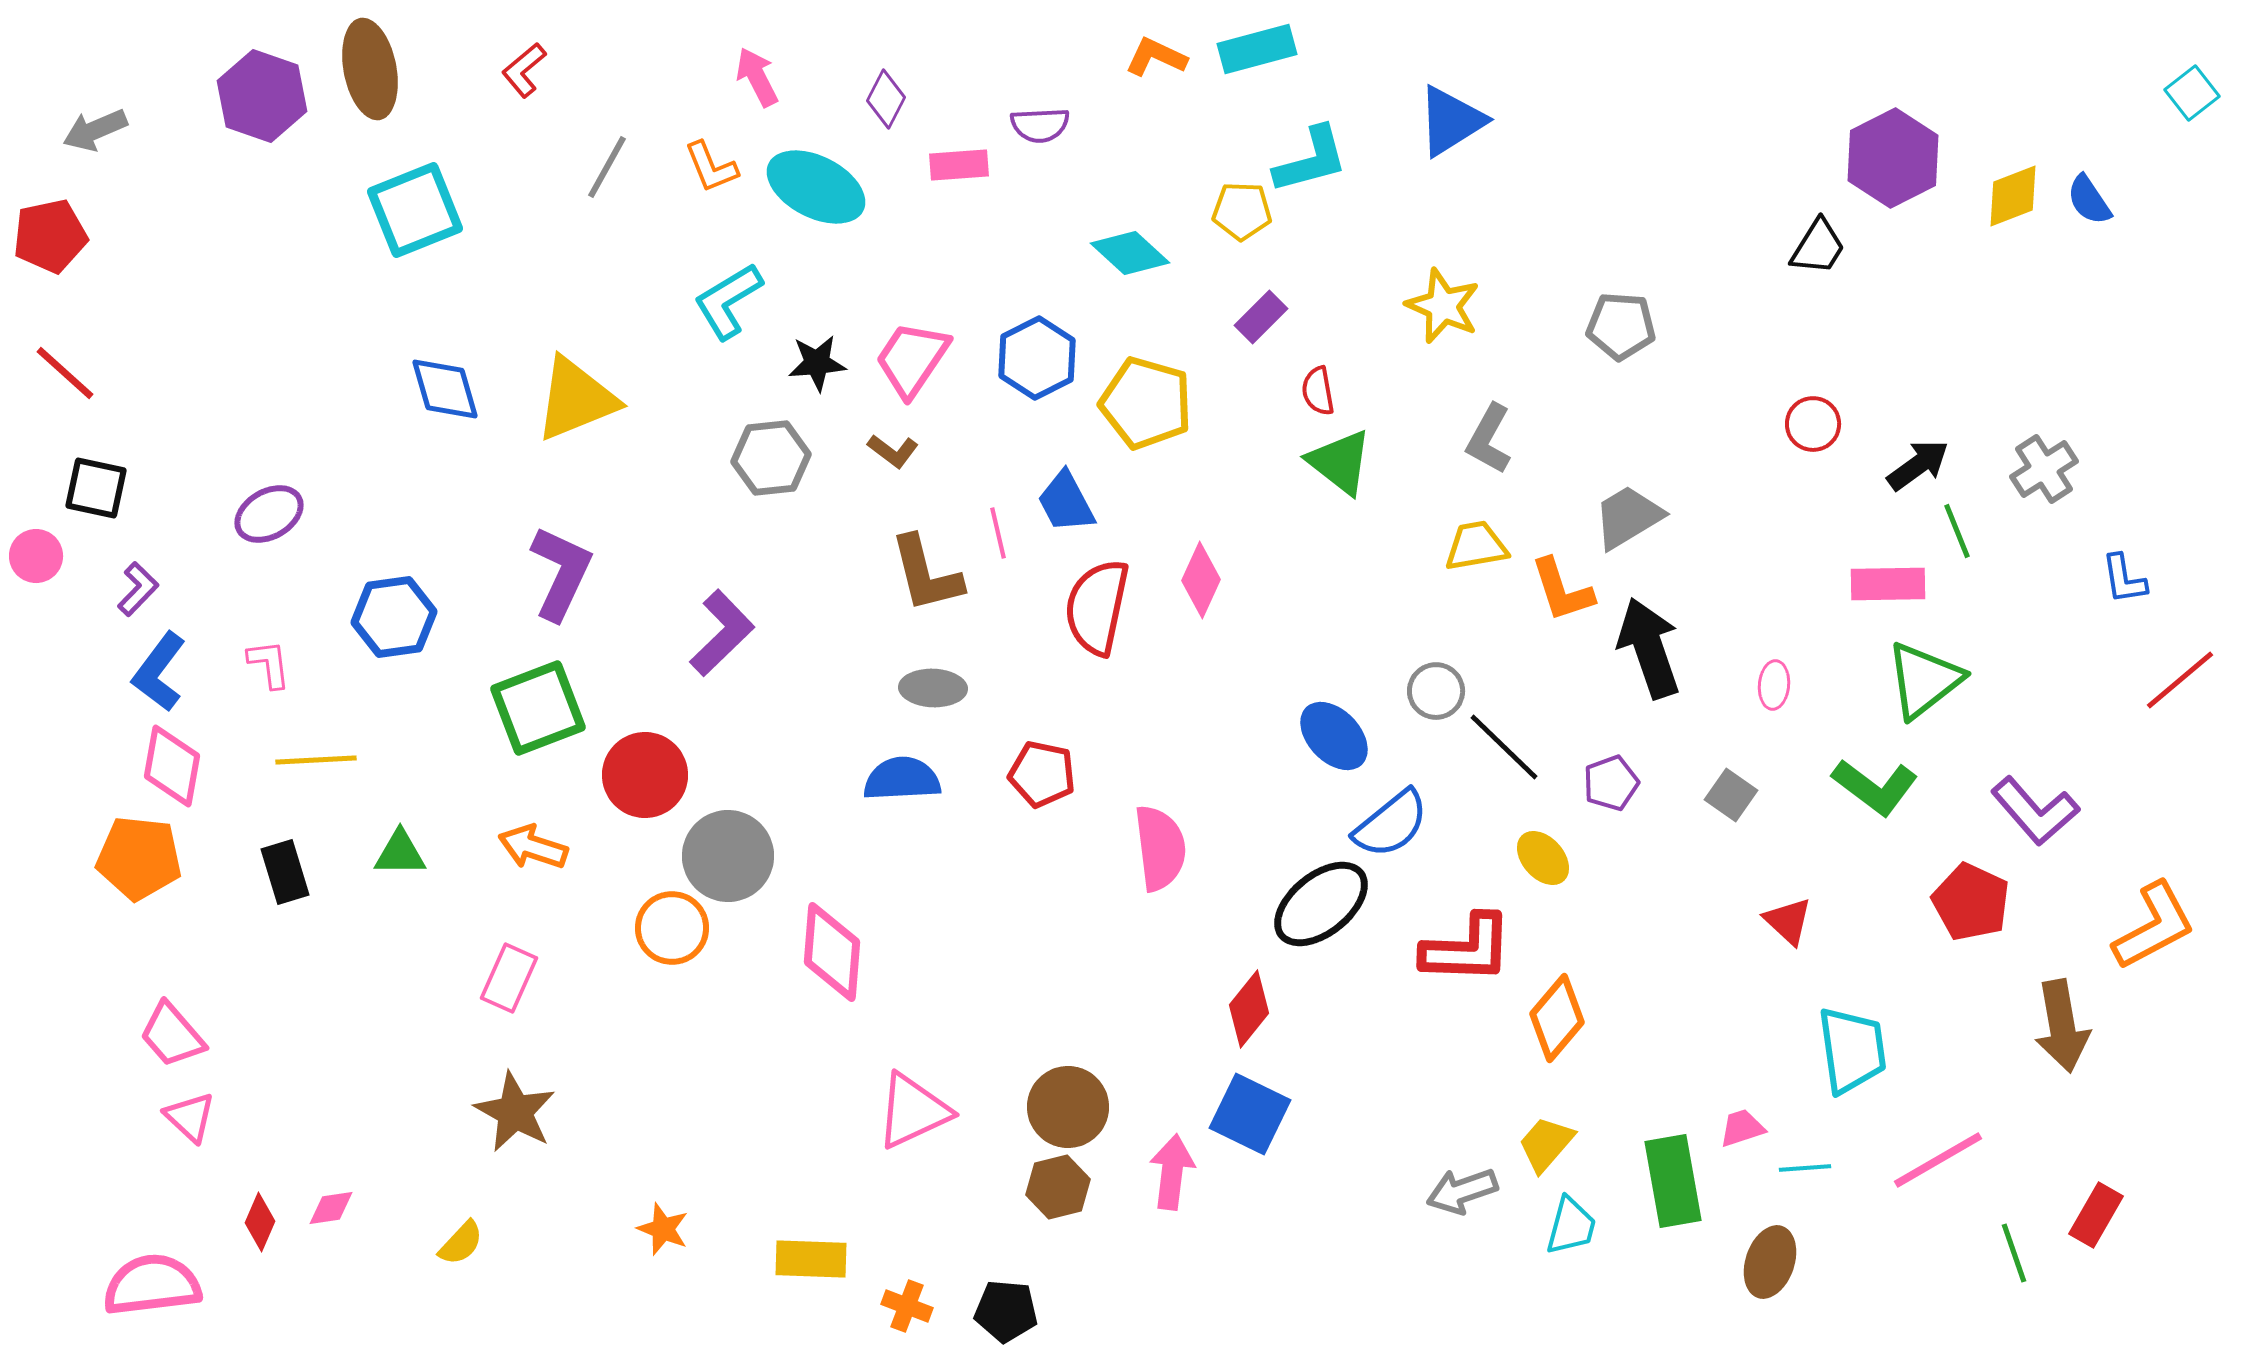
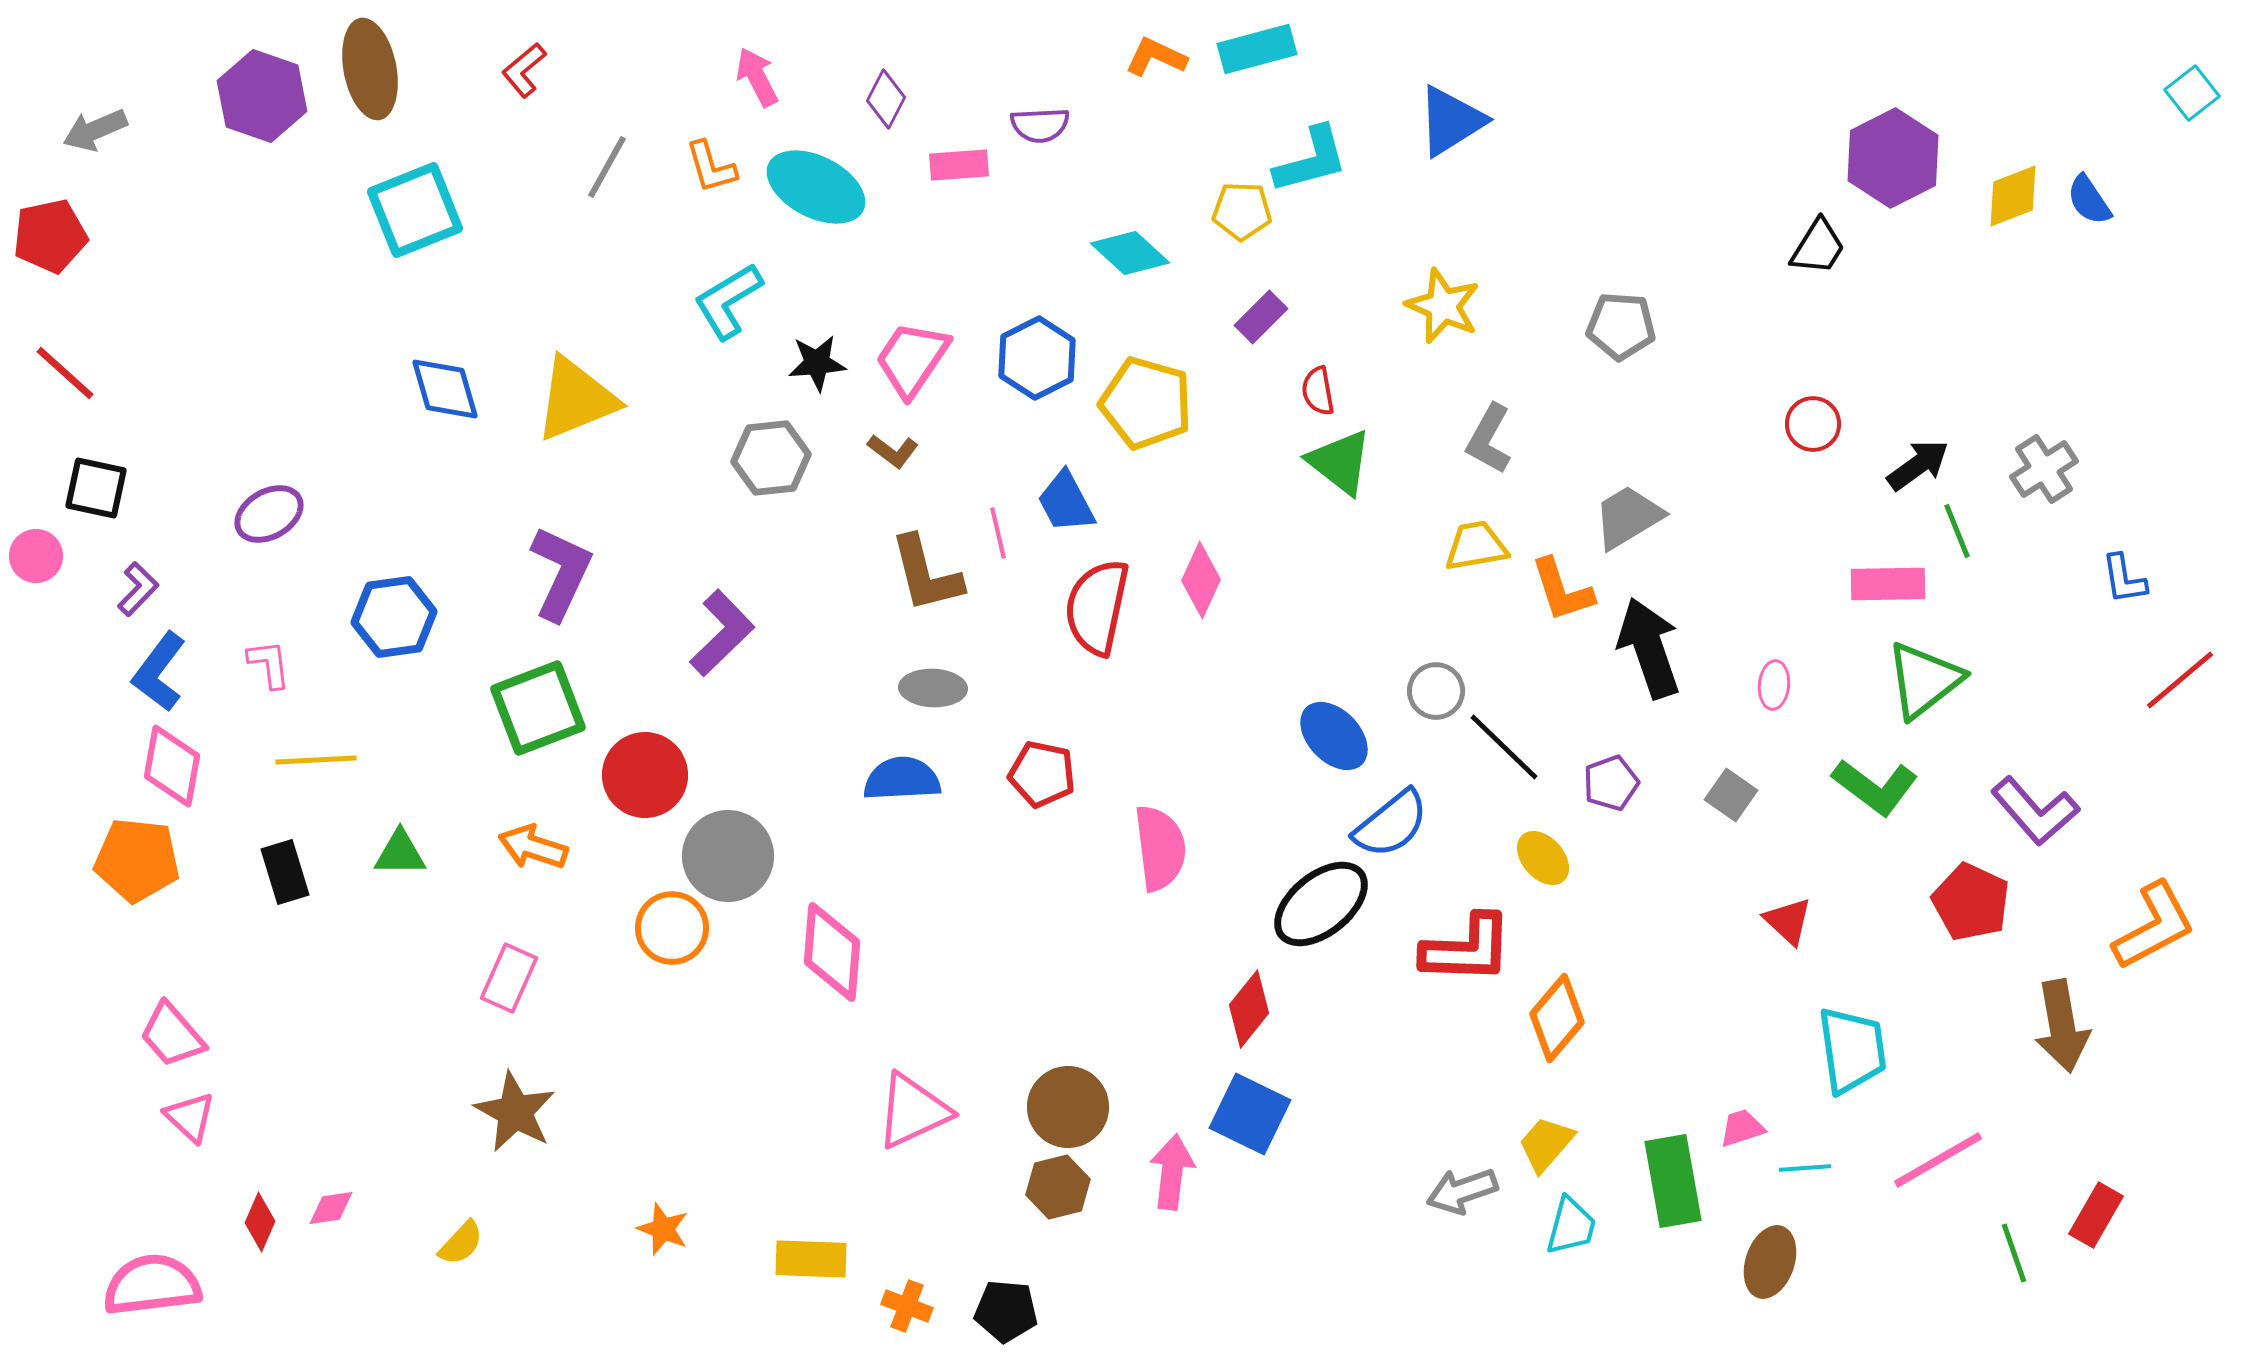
orange L-shape at (711, 167): rotated 6 degrees clockwise
orange pentagon at (139, 858): moved 2 px left, 2 px down
